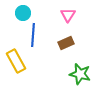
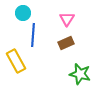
pink triangle: moved 1 px left, 4 px down
